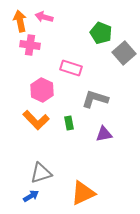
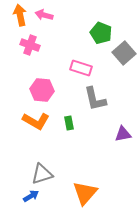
pink arrow: moved 2 px up
orange arrow: moved 6 px up
pink cross: rotated 12 degrees clockwise
pink rectangle: moved 10 px right
pink hexagon: rotated 20 degrees counterclockwise
gray L-shape: rotated 120 degrees counterclockwise
orange L-shape: moved 1 px down; rotated 16 degrees counterclockwise
purple triangle: moved 19 px right
gray triangle: moved 1 px right, 1 px down
orange triangle: moved 2 px right; rotated 24 degrees counterclockwise
